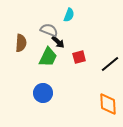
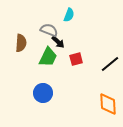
red square: moved 3 px left, 2 px down
